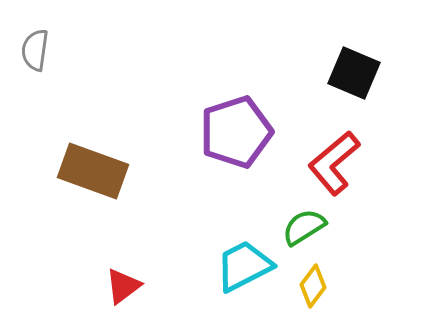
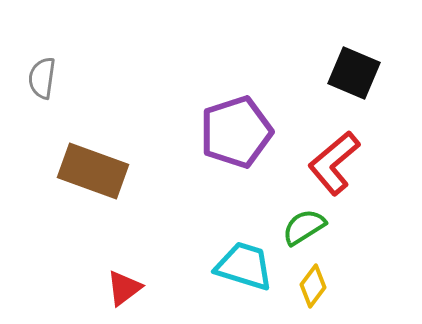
gray semicircle: moved 7 px right, 28 px down
cyan trapezoid: rotated 44 degrees clockwise
red triangle: moved 1 px right, 2 px down
